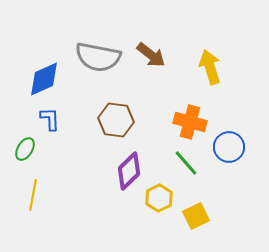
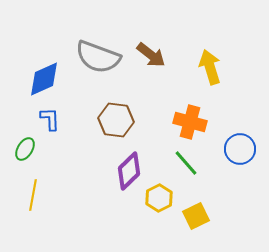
gray semicircle: rotated 9 degrees clockwise
blue circle: moved 11 px right, 2 px down
